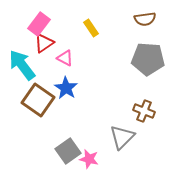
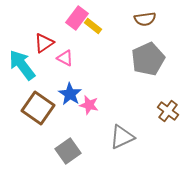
pink rectangle: moved 38 px right, 6 px up
yellow rectangle: moved 2 px right, 2 px up; rotated 18 degrees counterclockwise
gray pentagon: rotated 28 degrees counterclockwise
blue star: moved 4 px right, 6 px down
brown square: moved 8 px down
brown cross: moved 24 px right; rotated 15 degrees clockwise
gray triangle: rotated 20 degrees clockwise
pink star: moved 54 px up
